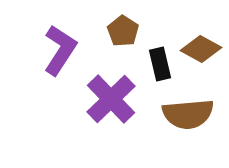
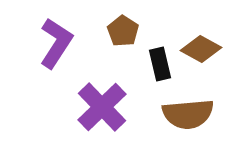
purple L-shape: moved 4 px left, 7 px up
purple cross: moved 9 px left, 8 px down
